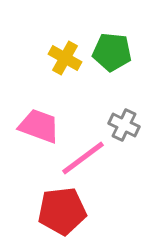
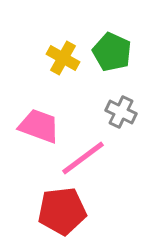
green pentagon: rotated 18 degrees clockwise
yellow cross: moved 2 px left
gray cross: moved 3 px left, 13 px up
